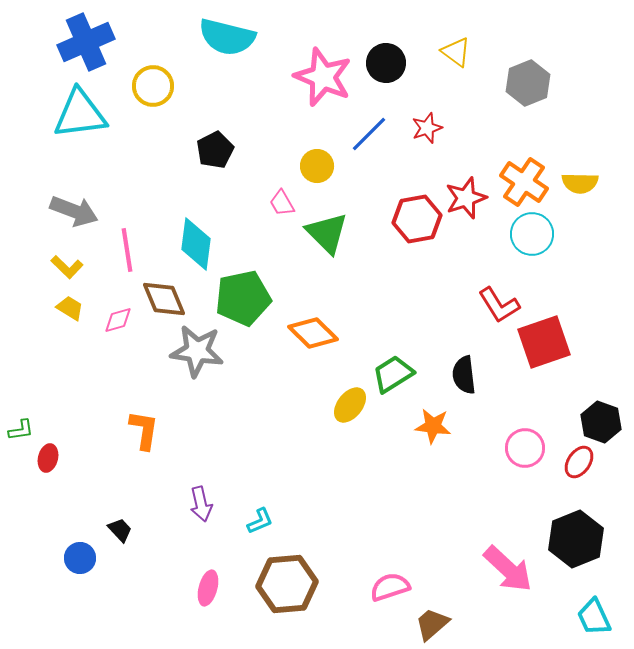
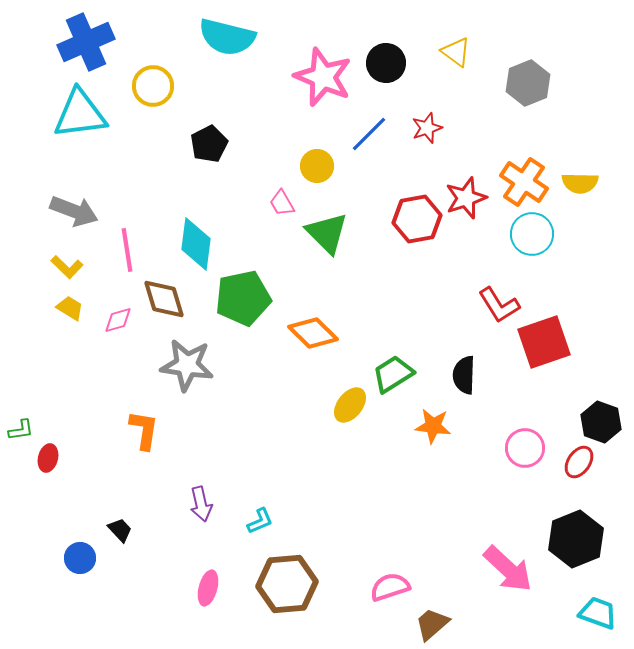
black pentagon at (215, 150): moved 6 px left, 6 px up
brown diamond at (164, 299): rotated 6 degrees clockwise
gray star at (197, 351): moved 10 px left, 14 px down
black semicircle at (464, 375): rotated 9 degrees clockwise
cyan trapezoid at (594, 617): moved 4 px right, 4 px up; rotated 135 degrees clockwise
